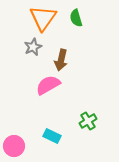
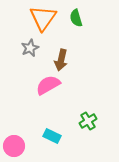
gray star: moved 3 px left, 1 px down
